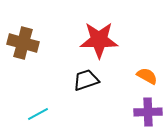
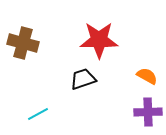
black trapezoid: moved 3 px left, 1 px up
